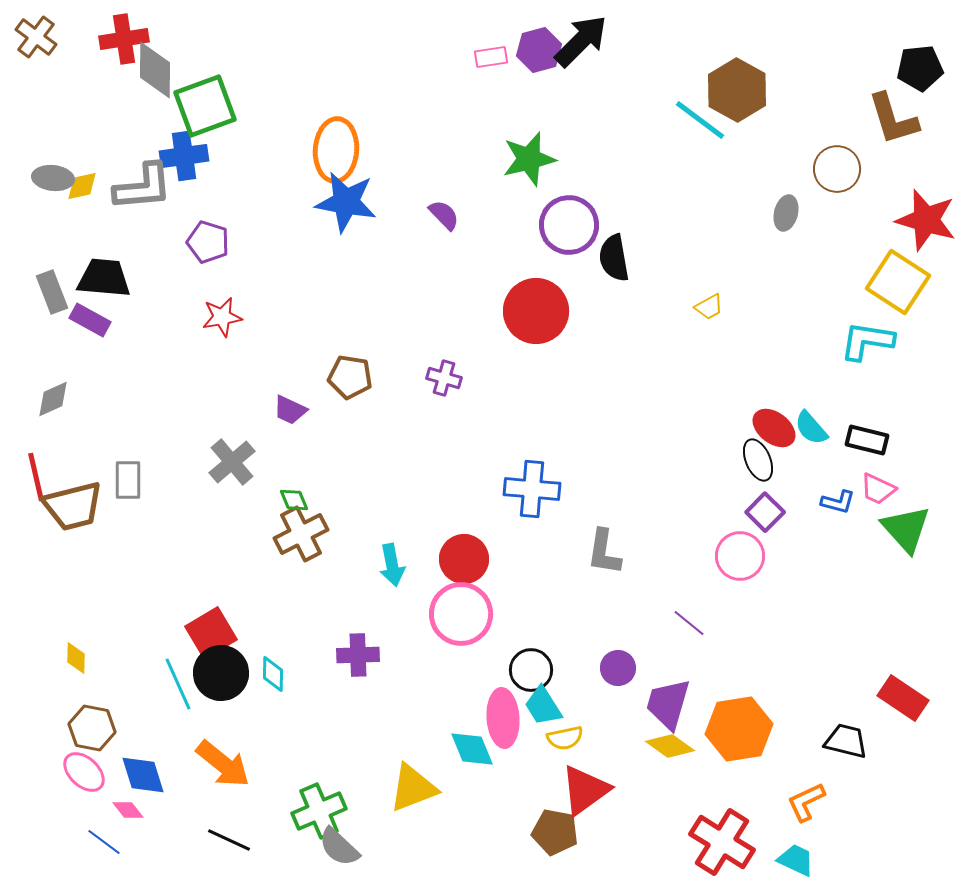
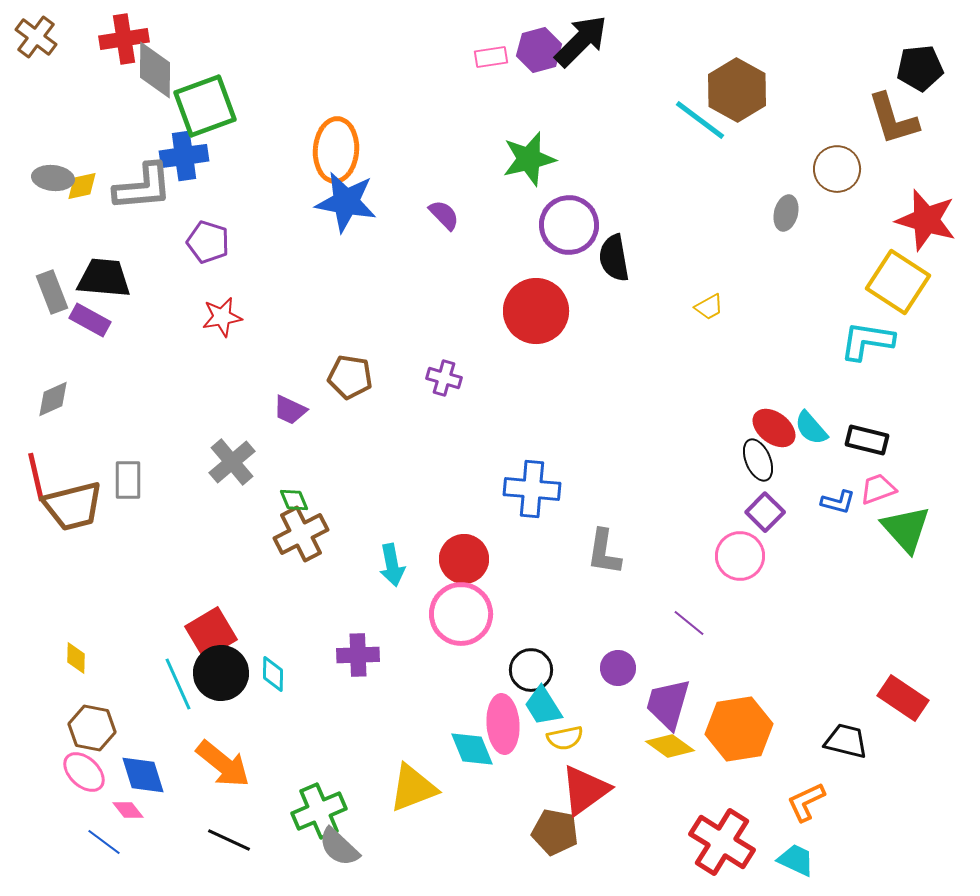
pink trapezoid at (878, 489): rotated 135 degrees clockwise
pink ellipse at (503, 718): moved 6 px down
